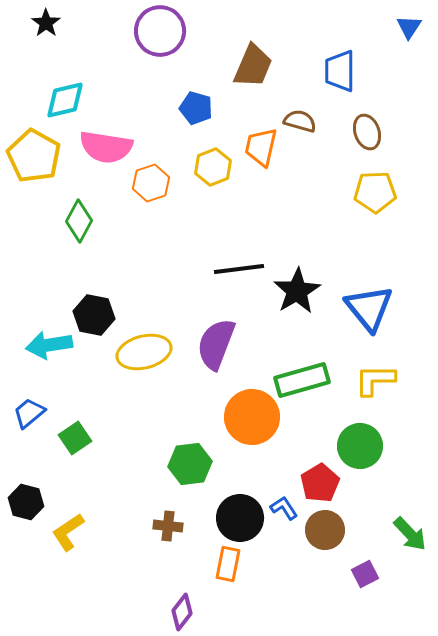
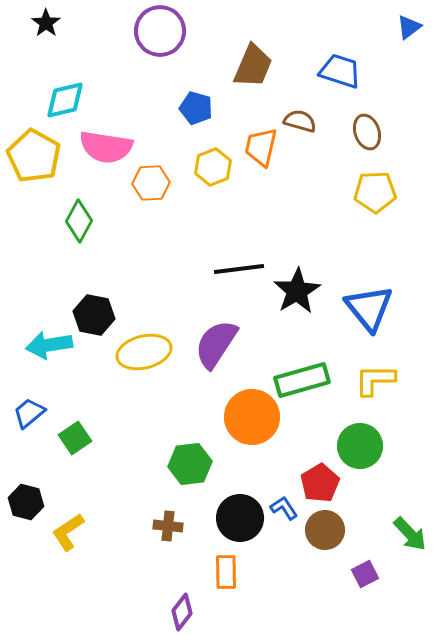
blue triangle at (409, 27): rotated 20 degrees clockwise
blue trapezoid at (340, 71): rotated 108 degrees clockwise
orange hexagon at (151, 183): rotated 15 degrees clockwise
purple semicircle at (216, 344): rotated 12 degrees clockwise
orange rectangle at (228, 564): moved 2 px left, 8 px down; rotated 12 degrees counterclockwise
